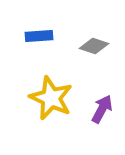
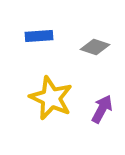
gray diamond: moved 1 px right, 1 px down
